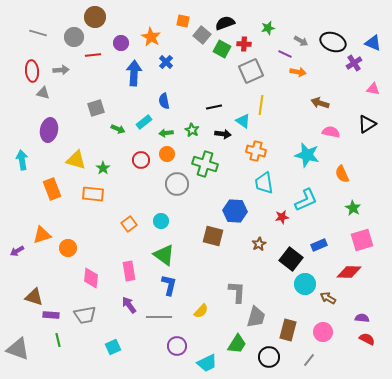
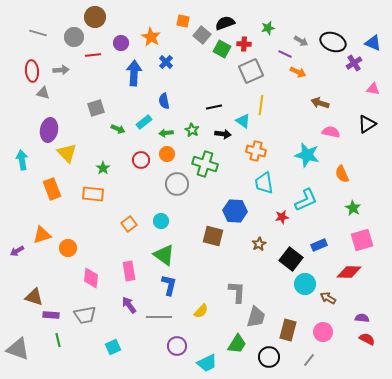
orange arrow at (298, 72): rotated 14 degrees clockwise
yellow triangle at (76, 160): moved 9 px left, 7 px up; rotated 30 degrees clockwise
